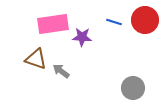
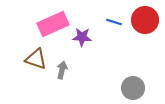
pink rectangle: rotated 16 degrees counterclockwise
gray arrow: moved 1 px right, 1 px up; rotated 66 degrees clockwise
